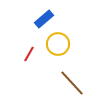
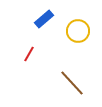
yellow circle: moved 20 px right, 13 px up
